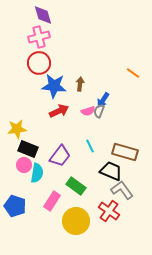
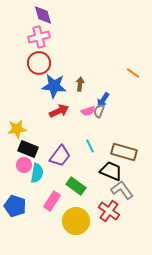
brown rectangle: moved 1 px left
